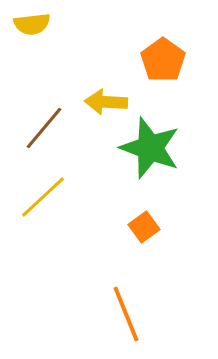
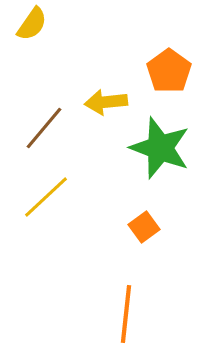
yellow semicircle: rotated 48 degrees counterclockwise
orange pentagon: moved 6 px right, 11 px down
yellow arrow: rotated 9 degrees counterclockwise
green star: moved 10 px right
yellow line: moved 3 px right
orange line: rotated 28 degrees clockwise
